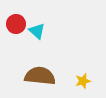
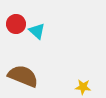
brown semicircle: moved 17 px left; rotated 16 degrees clockwise
yellow star: moved 6 px down; rotated 21 degrees clockwise
